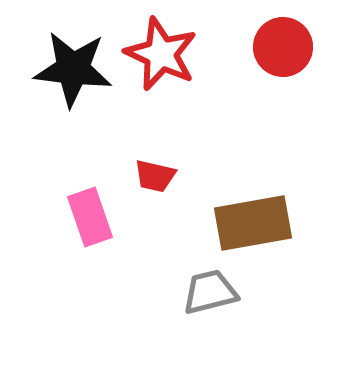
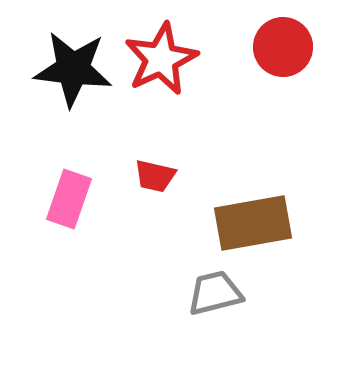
red star: moved 5 px down; rotated 22 degrees clockwise
pink rectangle: moved 21 px left, 18 px up; rotated 38 degrees clockwise
gray trapezoid: moved 5 px right, 1 px down
